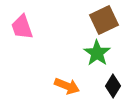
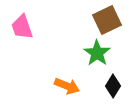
brown square: moved 3 px right
